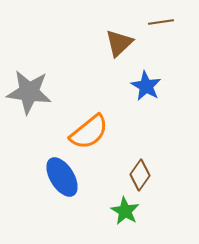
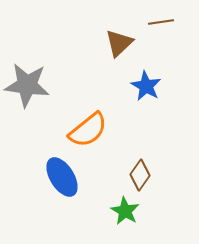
gray star: moved 2 px left, 7 px up
orange semicircle: moved 1 px left, 2 px up
